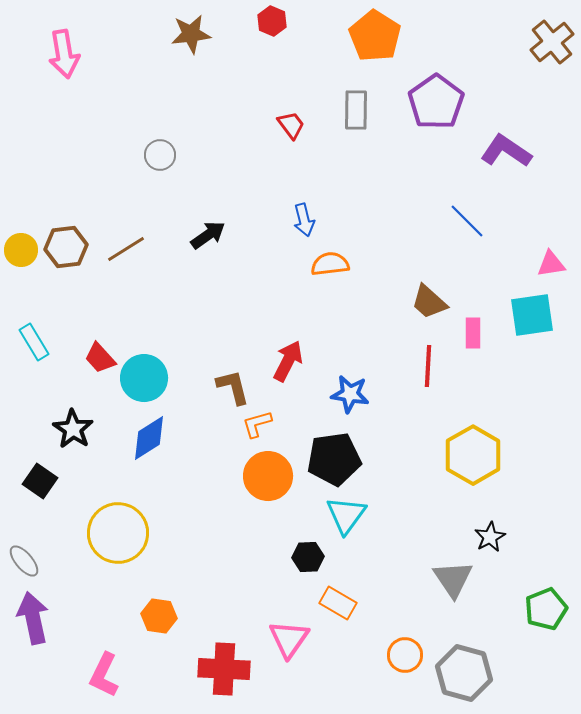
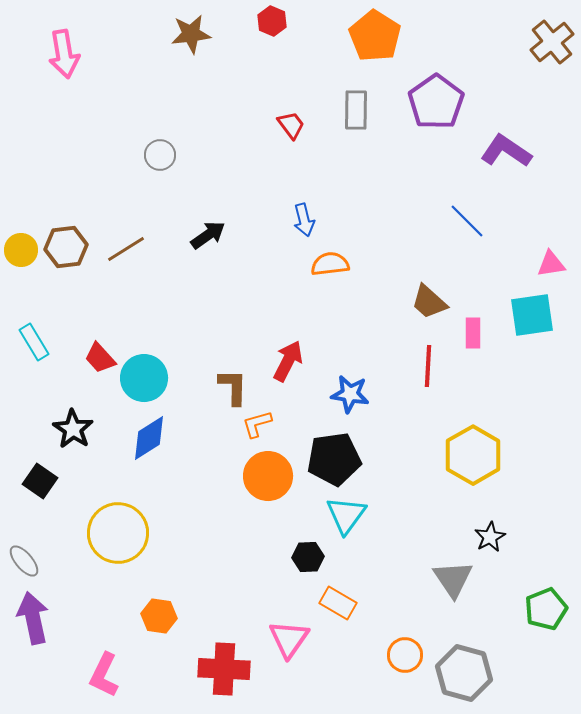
brown L-shape at (233, 387): rotated 15 degrees clockwise
